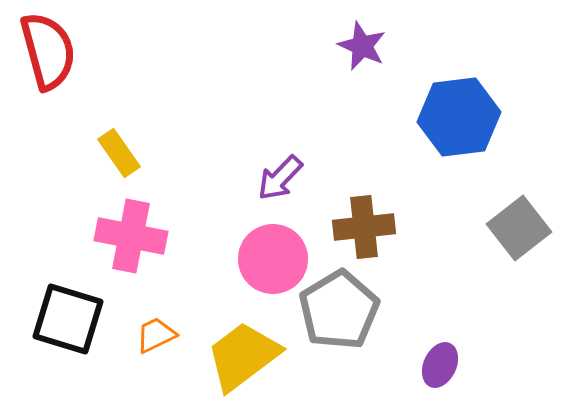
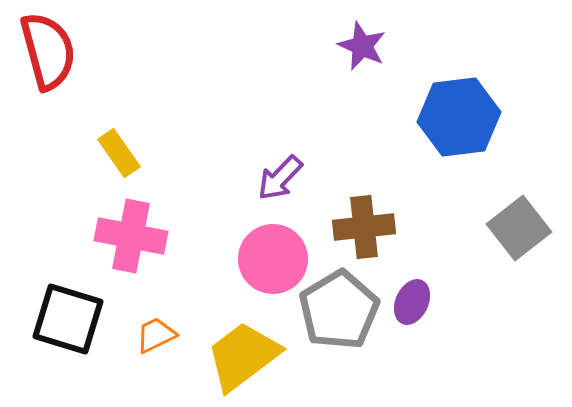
purple ellipse: moved 28 px left, 63 px up
